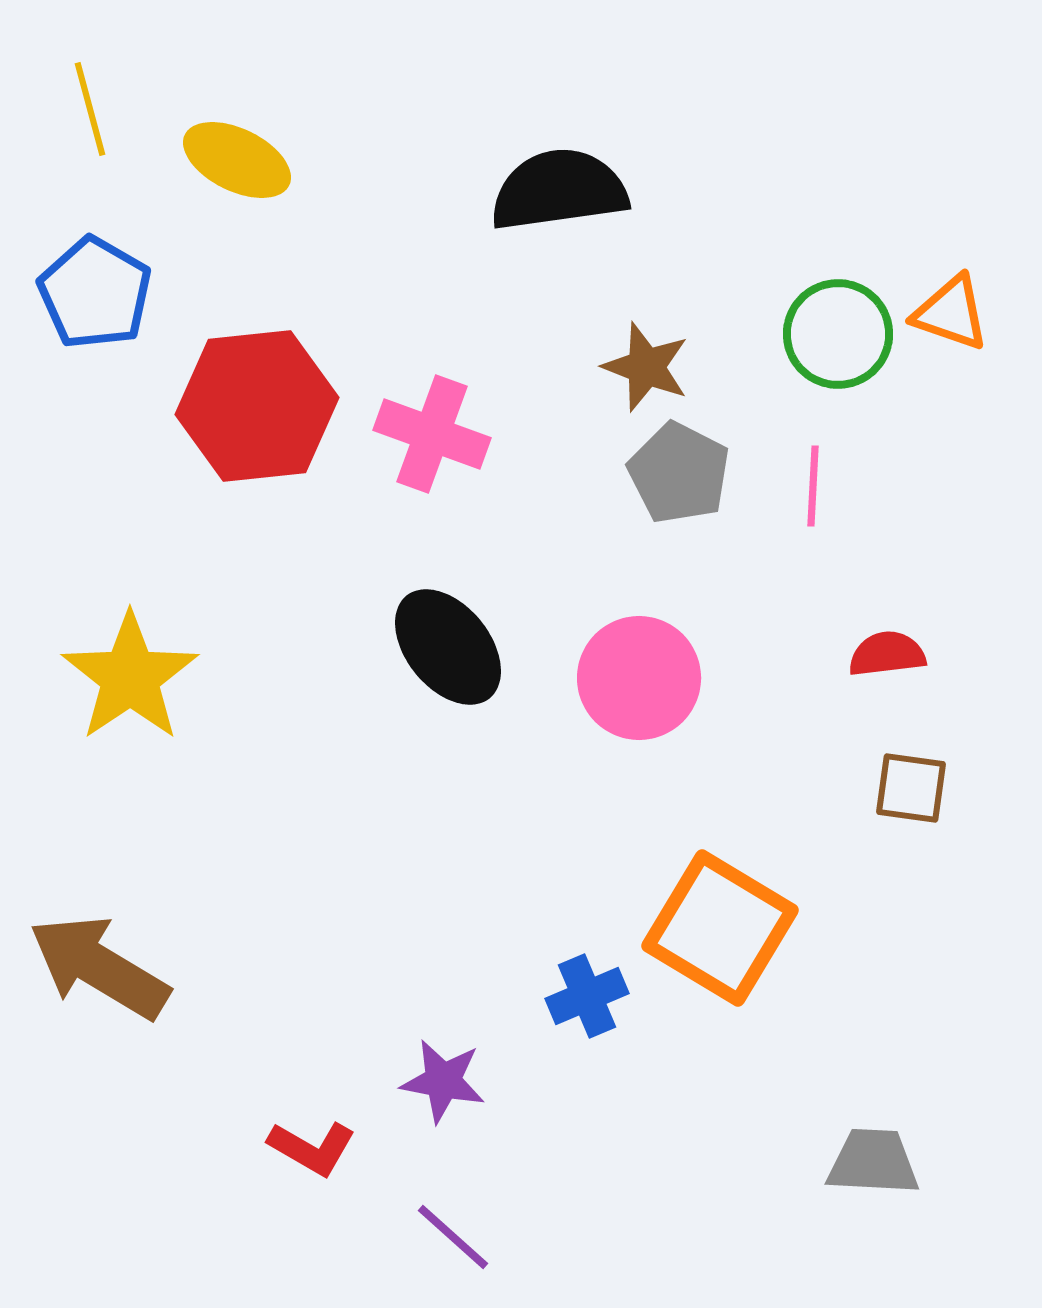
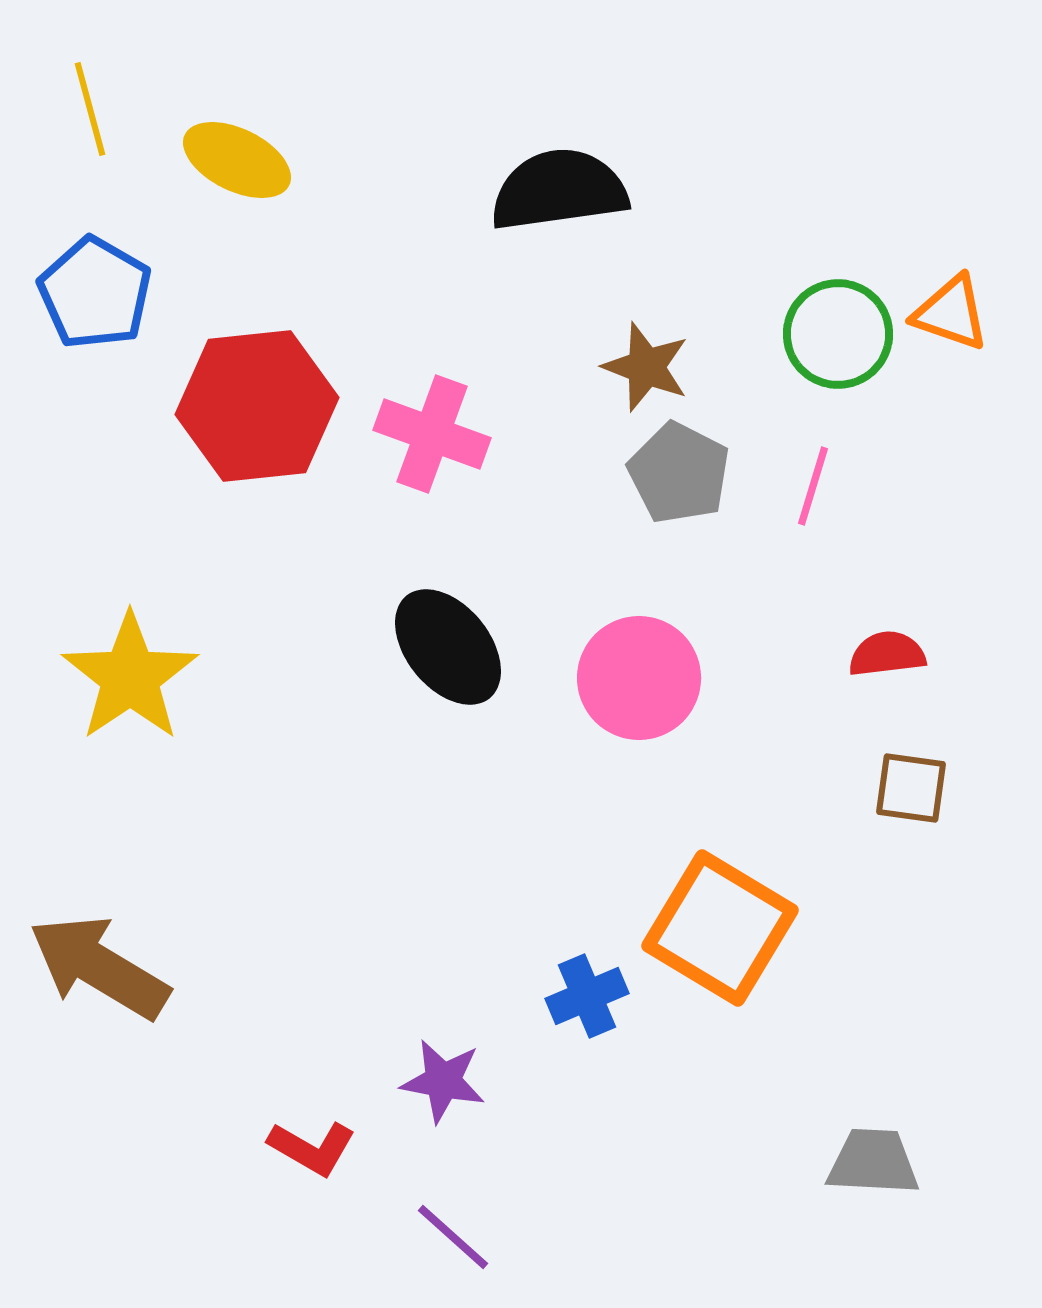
pink line: rotated 14 degrees clockwise
